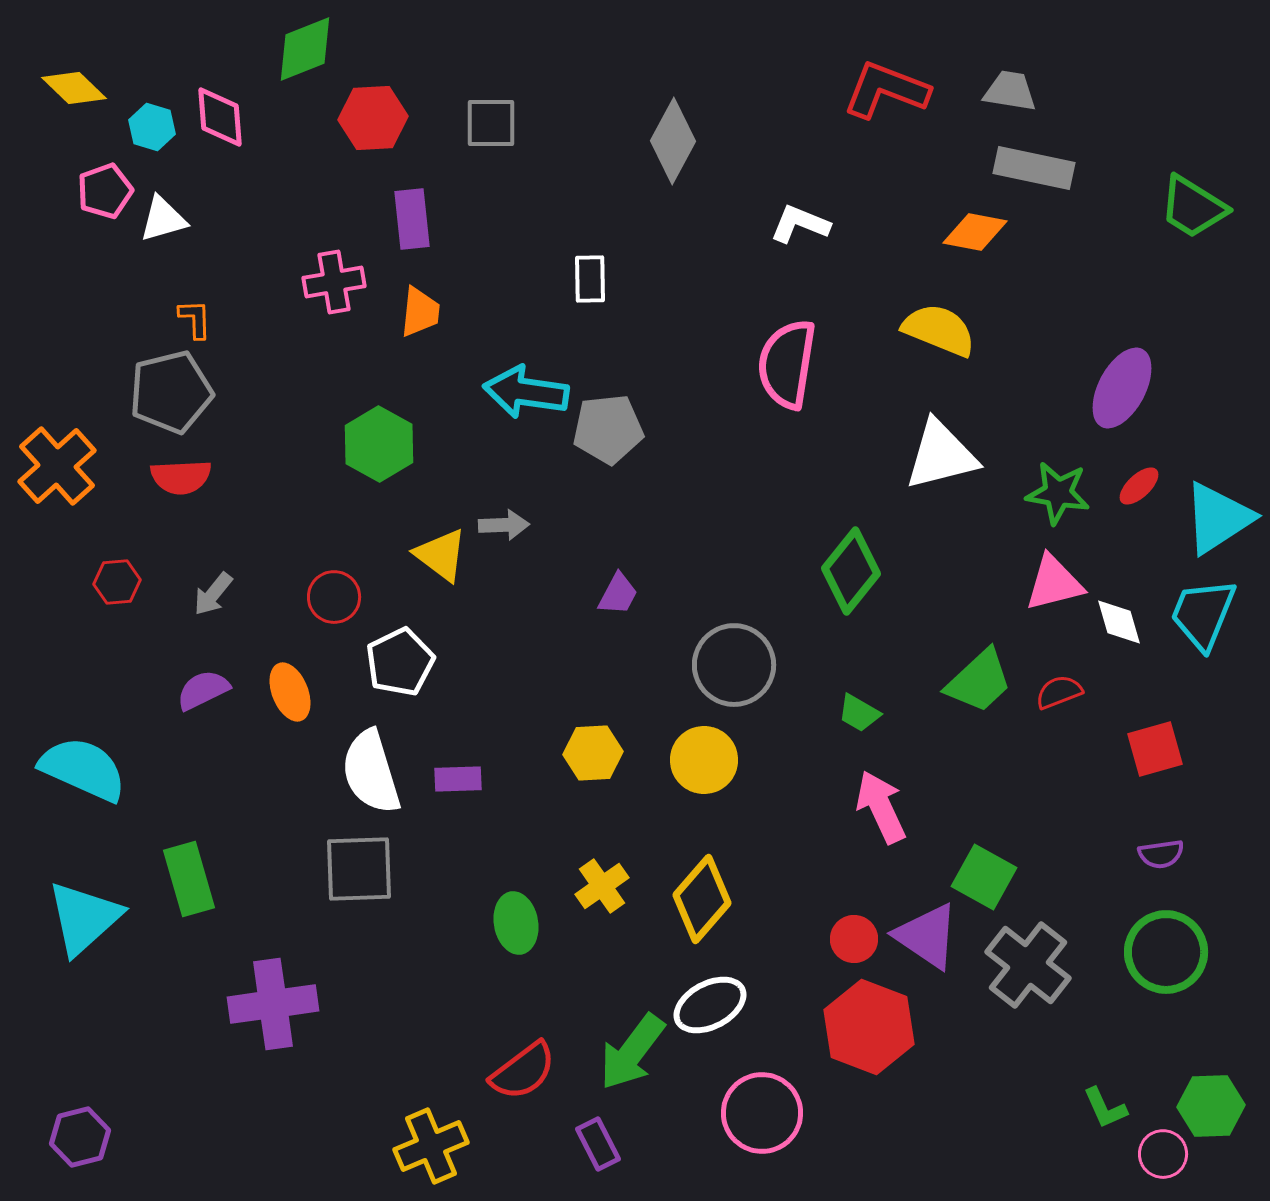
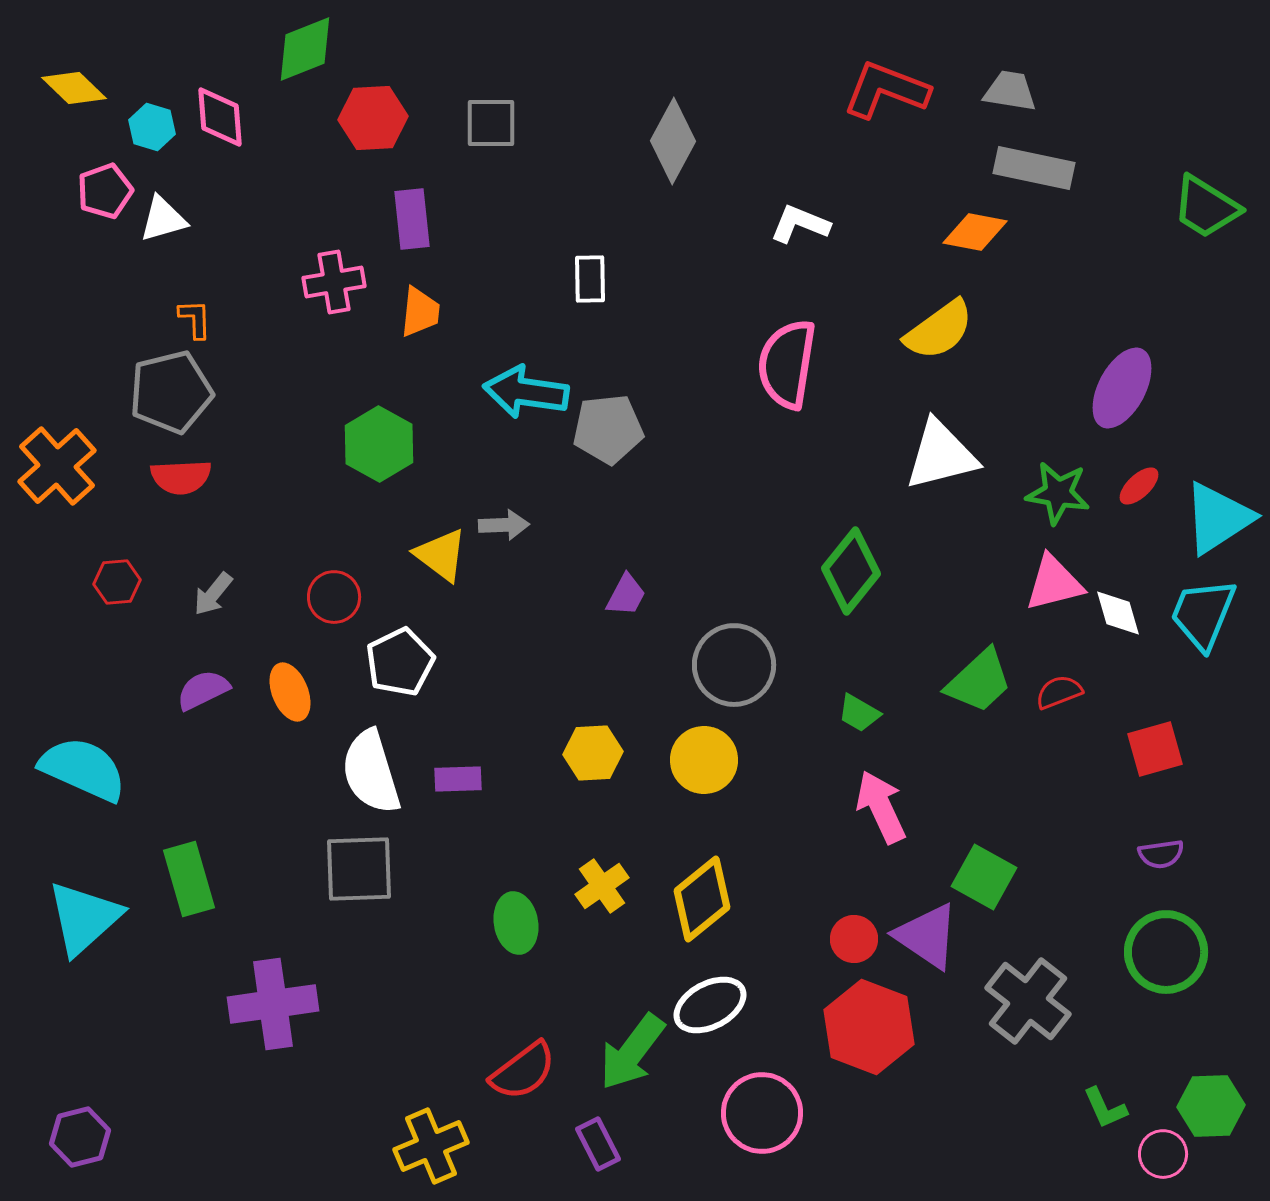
green trapezoid at (1193, 207): moved 13 px right
yellow semicircle at (939, 330): rotated 122 degrees clockwise
purple trapezoid at (618, 594): moved 8 px right, 1 px down
white diamond at (1119, 622): moved 1 px left, 9 px up
yellow diamond at (702, 899): rotated 10 degrees clockwise
gray cross at (1028, 965): moved 36 px down
